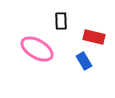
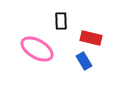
red rectangle: moved 3 px left, 1 px down
